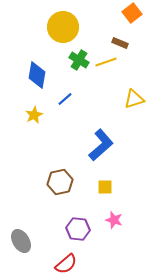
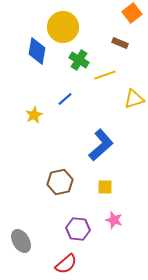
yellow line: moved 1 px left, 13 px down
blue diamond: moved 24 px up
